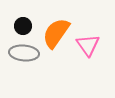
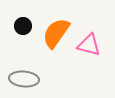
pink triangle: moved 1 px right; rotated 40 degrees counterclockwise
gray ellipse: moved 26 px down
